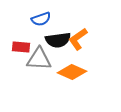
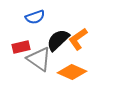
blue semicircle: moved 6 px left, 2 px up
black semicircle: rotated 145 degrees clockwise
red rectangle: rotated 18 degrees counterclockwise
gray triangle: rotated 32 degrees clockwise
